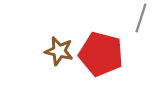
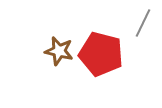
gray line: moved 2 px right, 5 px down; rotated 8 degrees clockwise
